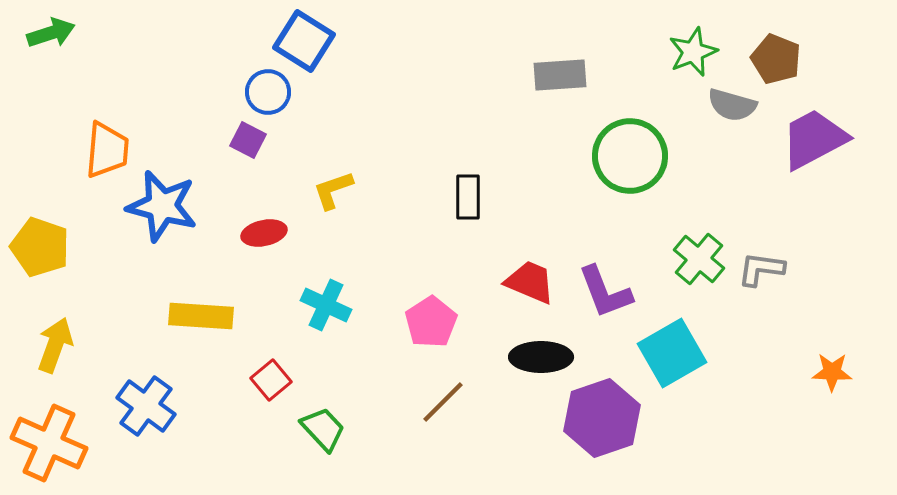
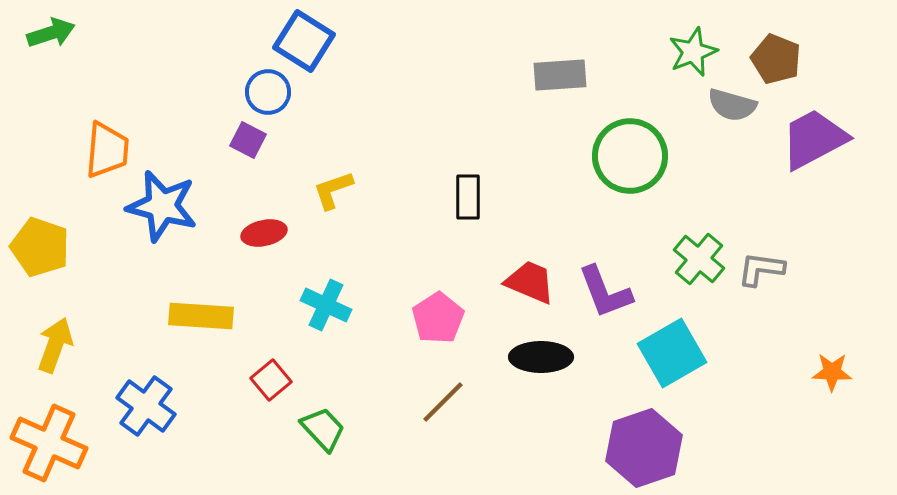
pink pentagon: moved 7 px right, 4 px up
purple hexagon: moved 42 px right, 30 px down
